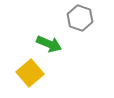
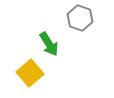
green arrow: rotated 35 degrees clockwise
